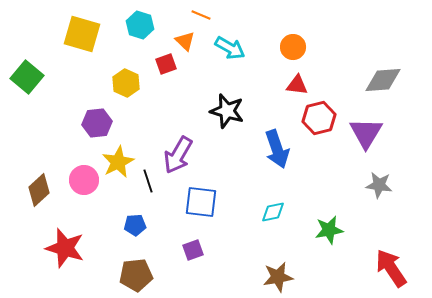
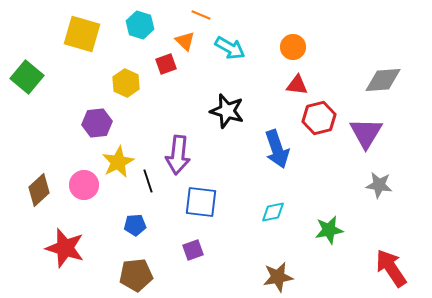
purple arrow: rotated 24 degrees counterclockwise
pink circle: moved 5 px down
